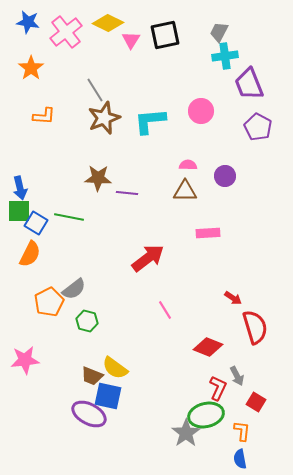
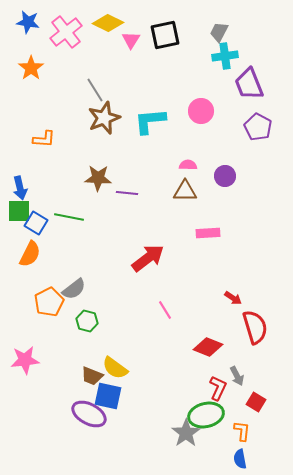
orange L-shape at (44, 116): moved 23 px down
